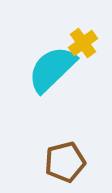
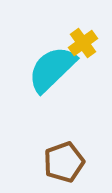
brown pentagon: moved 1 px left; rotated 6 degrees counterclockwise
